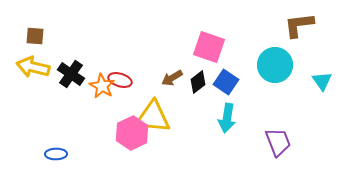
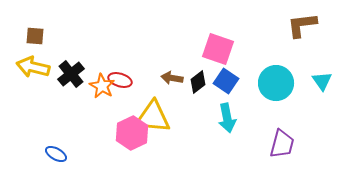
brown L-shape: moved 3 px right
pink square: moved 9 px right, 2 px down
cyan circle: moved 1 px right, 18 px down
black cross: rotated 16 degrees clockwise
brown arrow: rotated 40 degrees clockwise
blue square: moved 1 px up
cyan arrow: rotated 20 degrees counterclockwise
purple trapezoid: moved 4 px right, 2 px down; rotated 36 degrees clockwise
blue ellipse: rotated 30 degrees clockwise
